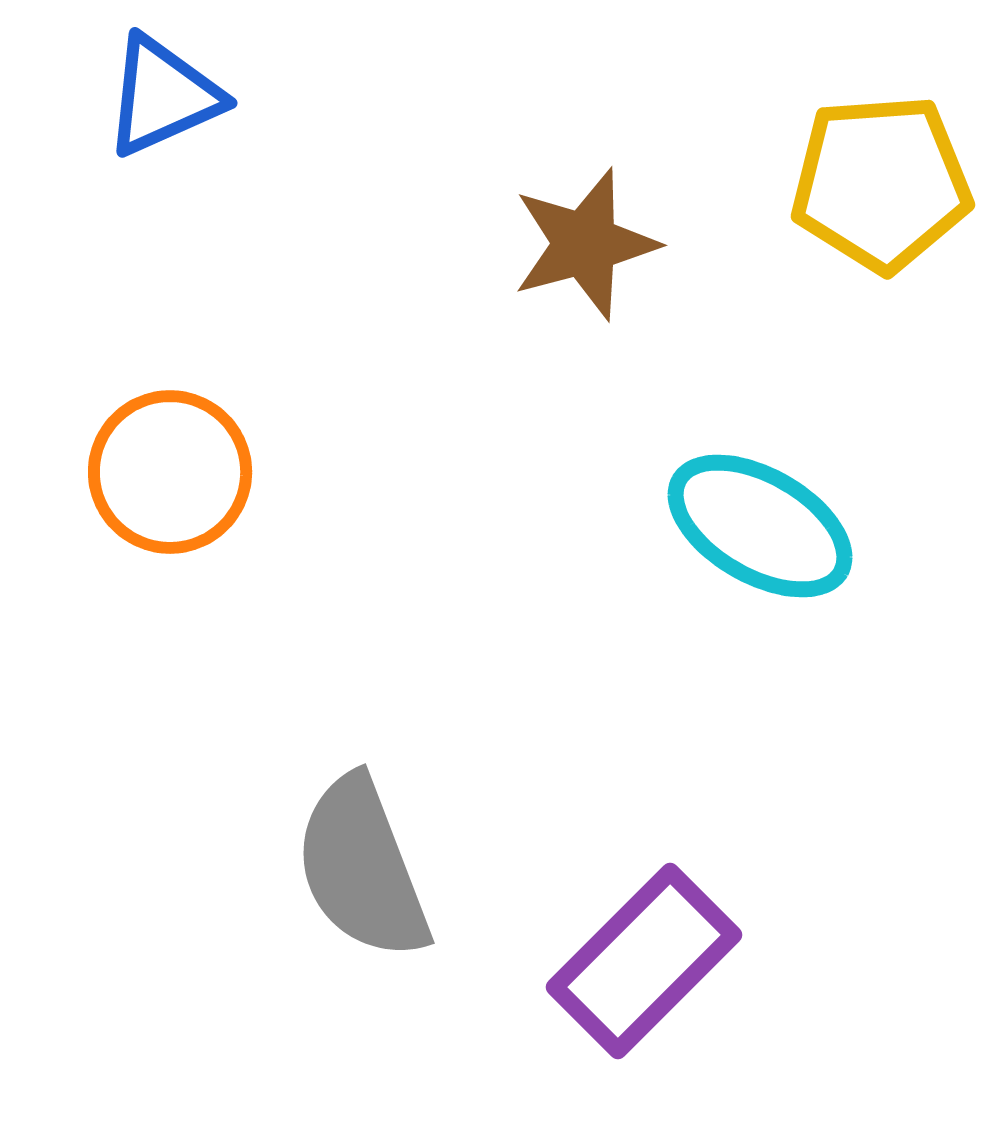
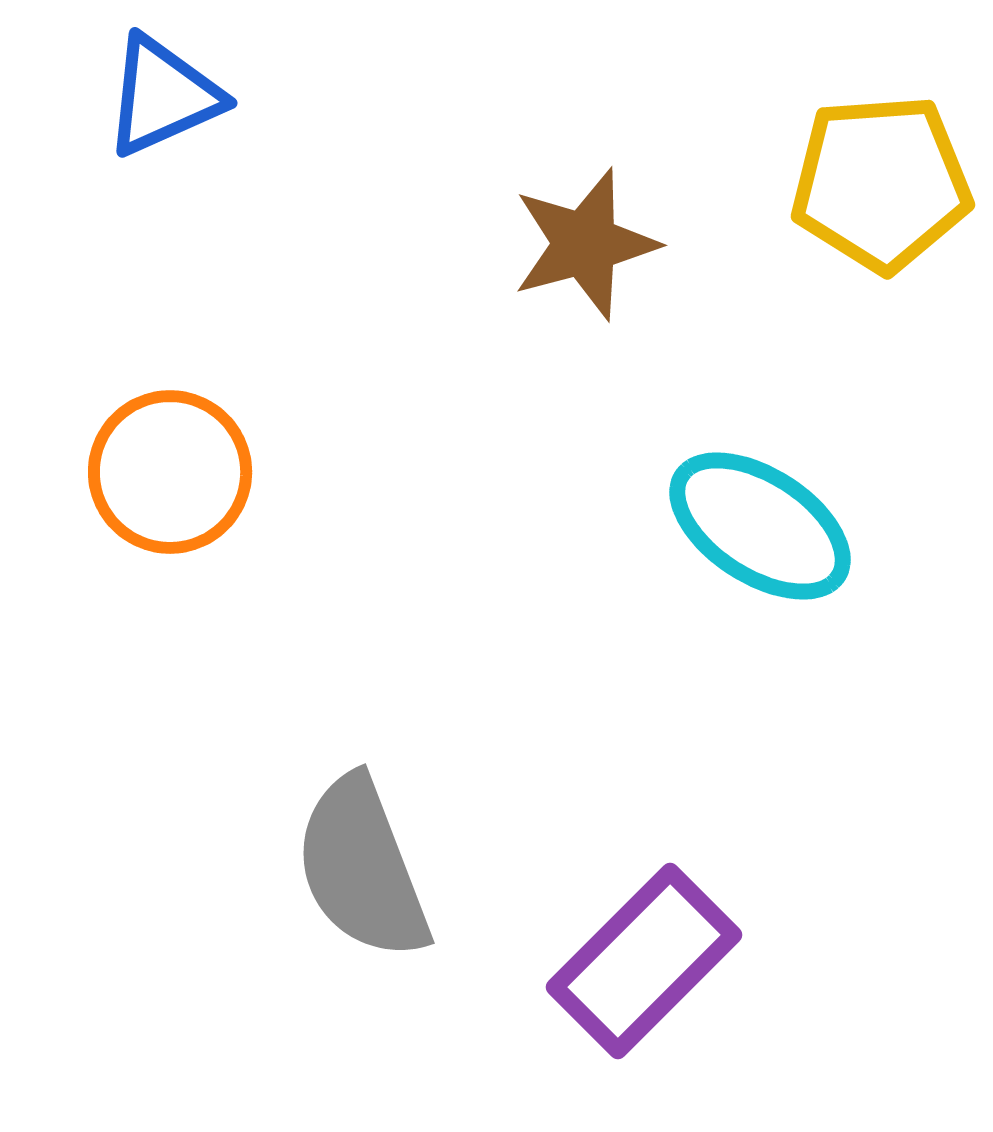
cyan ellipse: rotated 3 degrees clockwise
